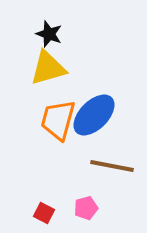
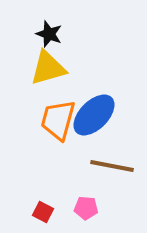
pink pentagon: rotated 20 degrees clockwise
red square: moved 1 px left, 1 px up
